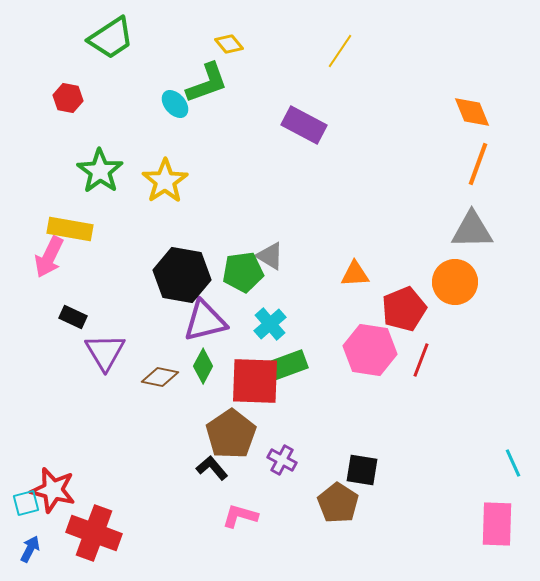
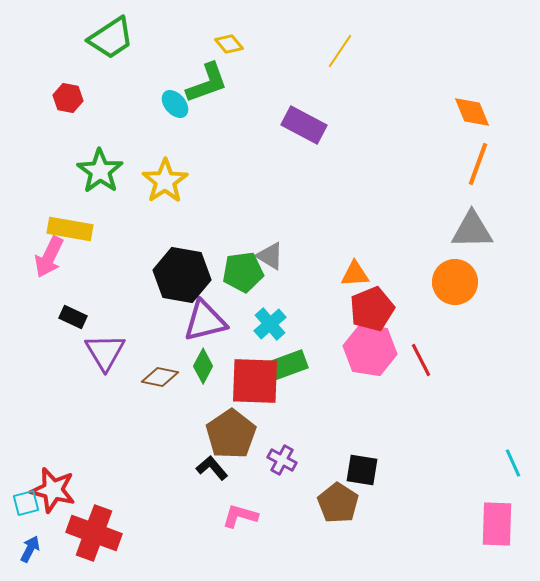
red pentagon at (404, 309): moved 32 px left
red line at (421, 360): rotated 48 degrees counterclockwise
